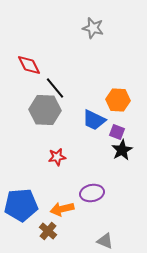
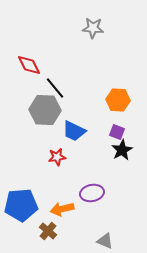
gray star: rotated 10 degrees counterclockwise
blue trapezoid: moved 20 px left, 11 px down
